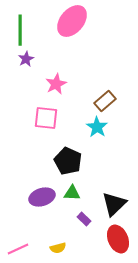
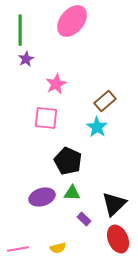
pink line: rotated 15 degrees clockwise
